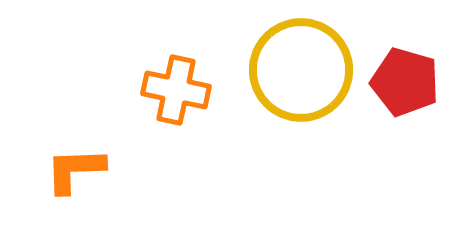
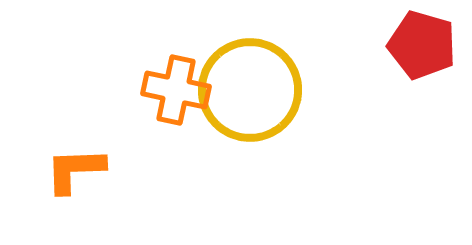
yellow circle: moved 51 px left, 20 px down
red pentagon: moved 17 px right, 37 px up
